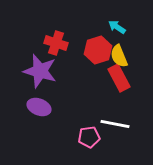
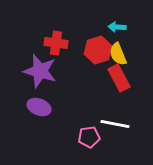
cyan arrow: rotated 30 degrees counterclockwise
red cross: rotated 10 degrees counterclockwise
yellow semicircle: moved 1 px left, 2 px up
